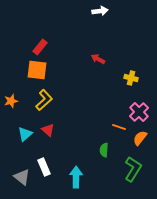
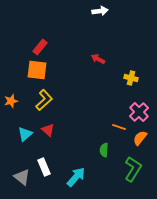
cyan arrow: rotated 40 degrees clockwise
